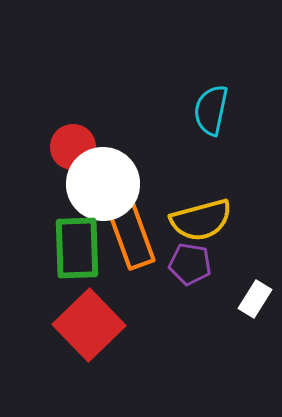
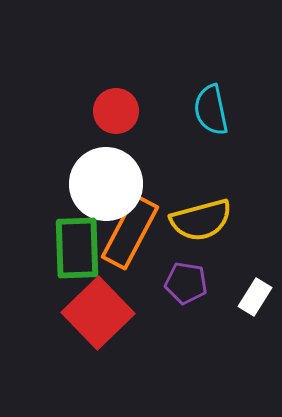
cyan semicircle: rotated 24 degrees counterclockwise
red circle: moved 43 px right, 36 px up
white circle: moved 3 px right
orange rectangle: rotated 48 degrees clockwise
purple pentagon: moved 4 px left, 19 px down
white rectangle: moved 2 px up
red square: moved 9 px right, 12 px up
